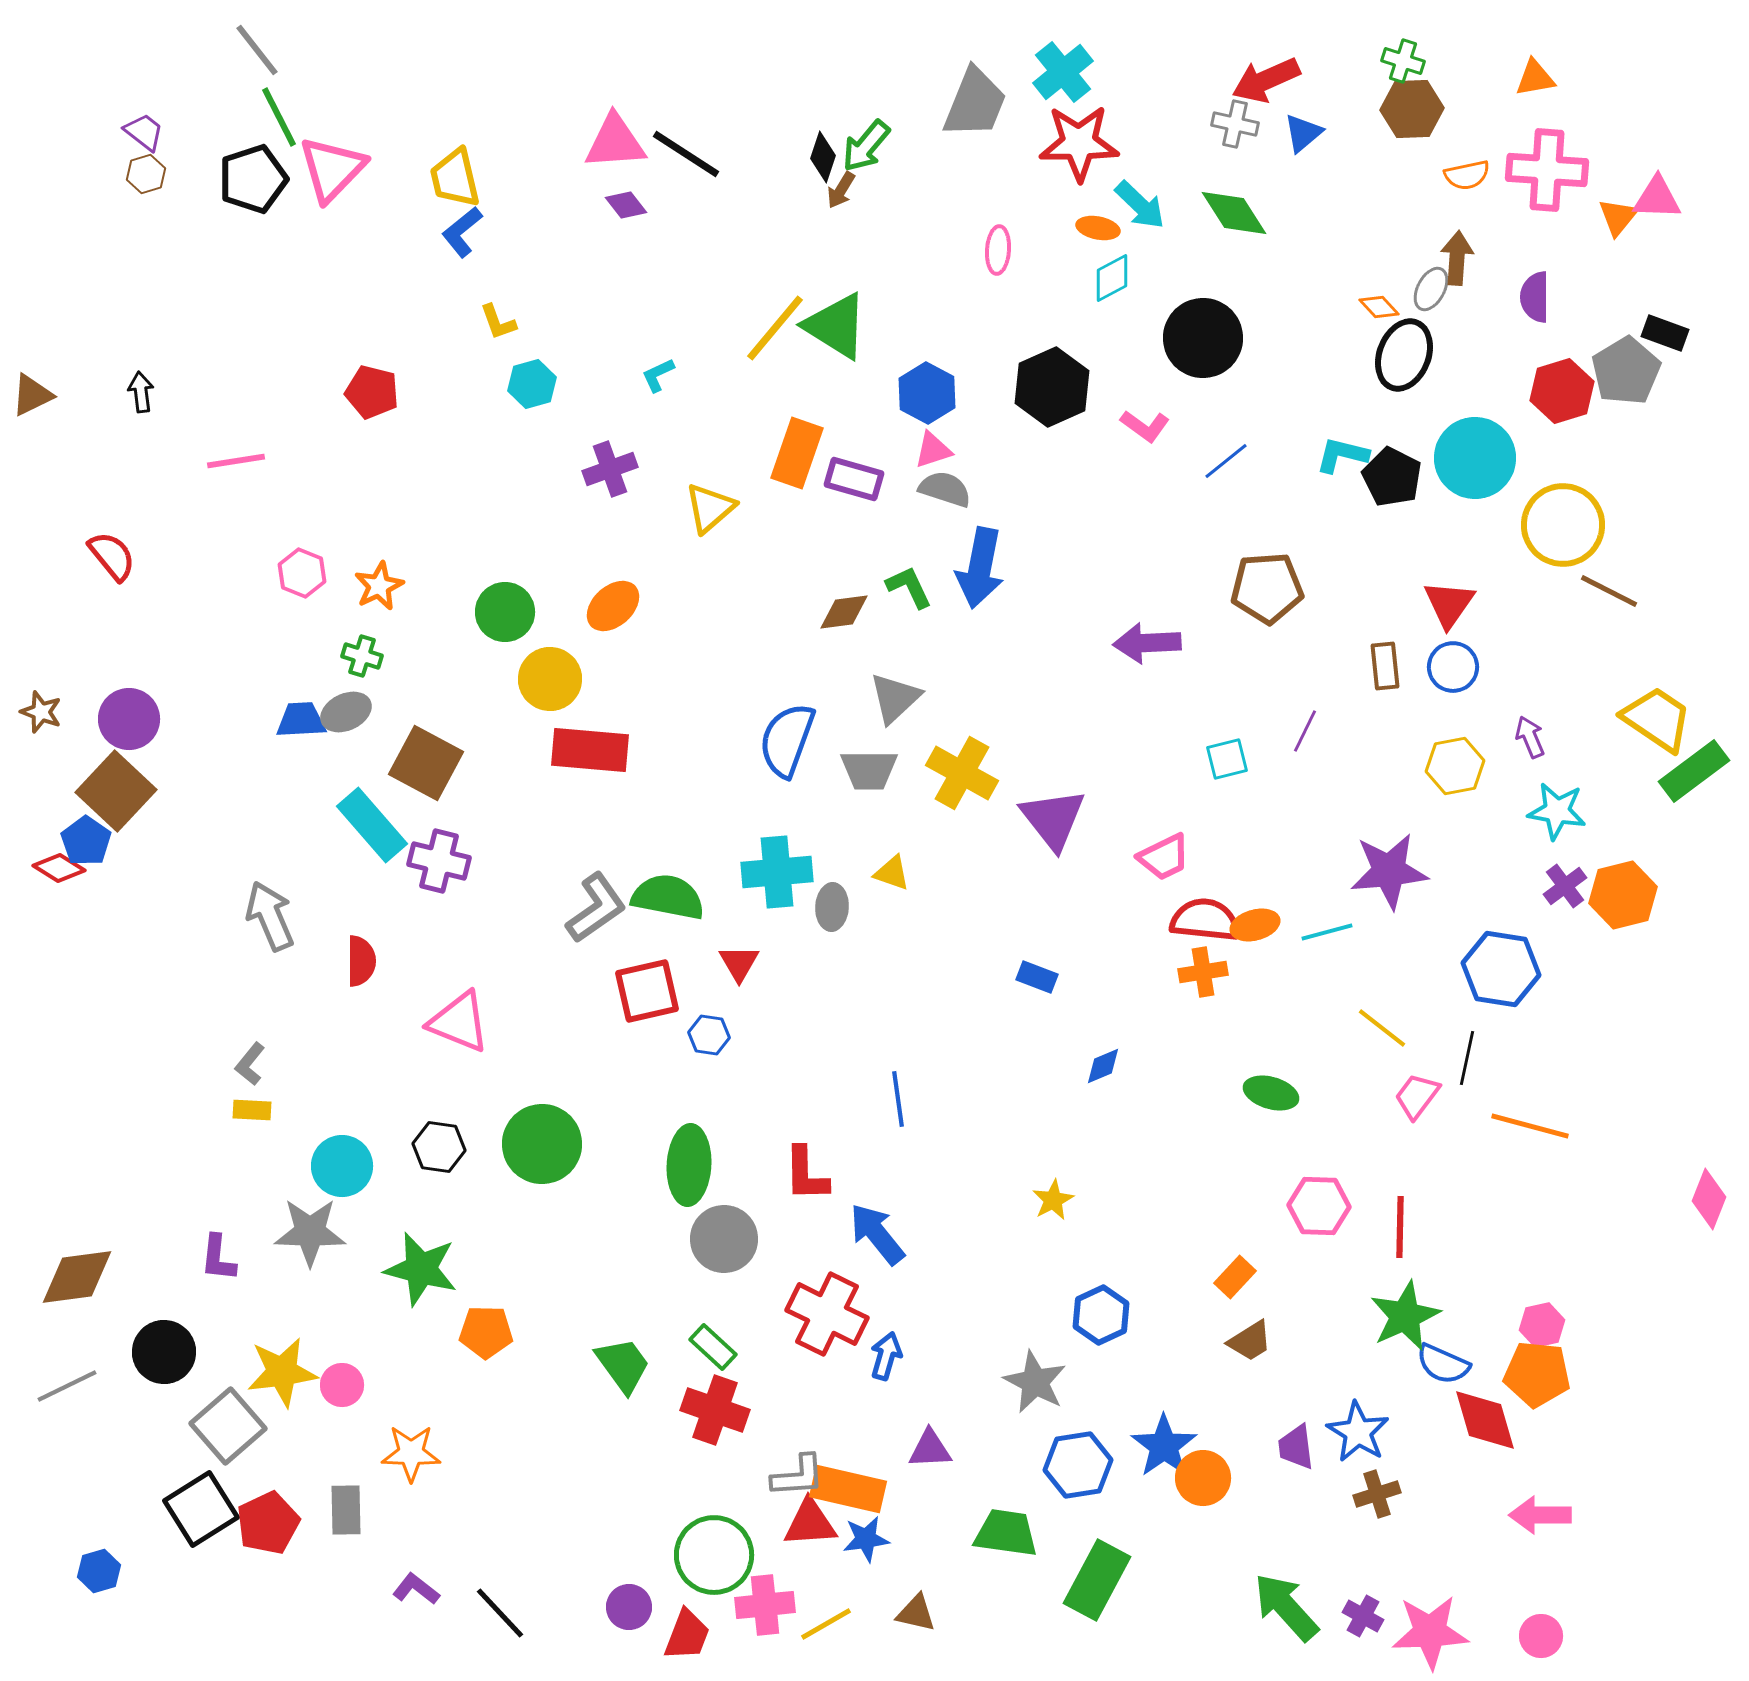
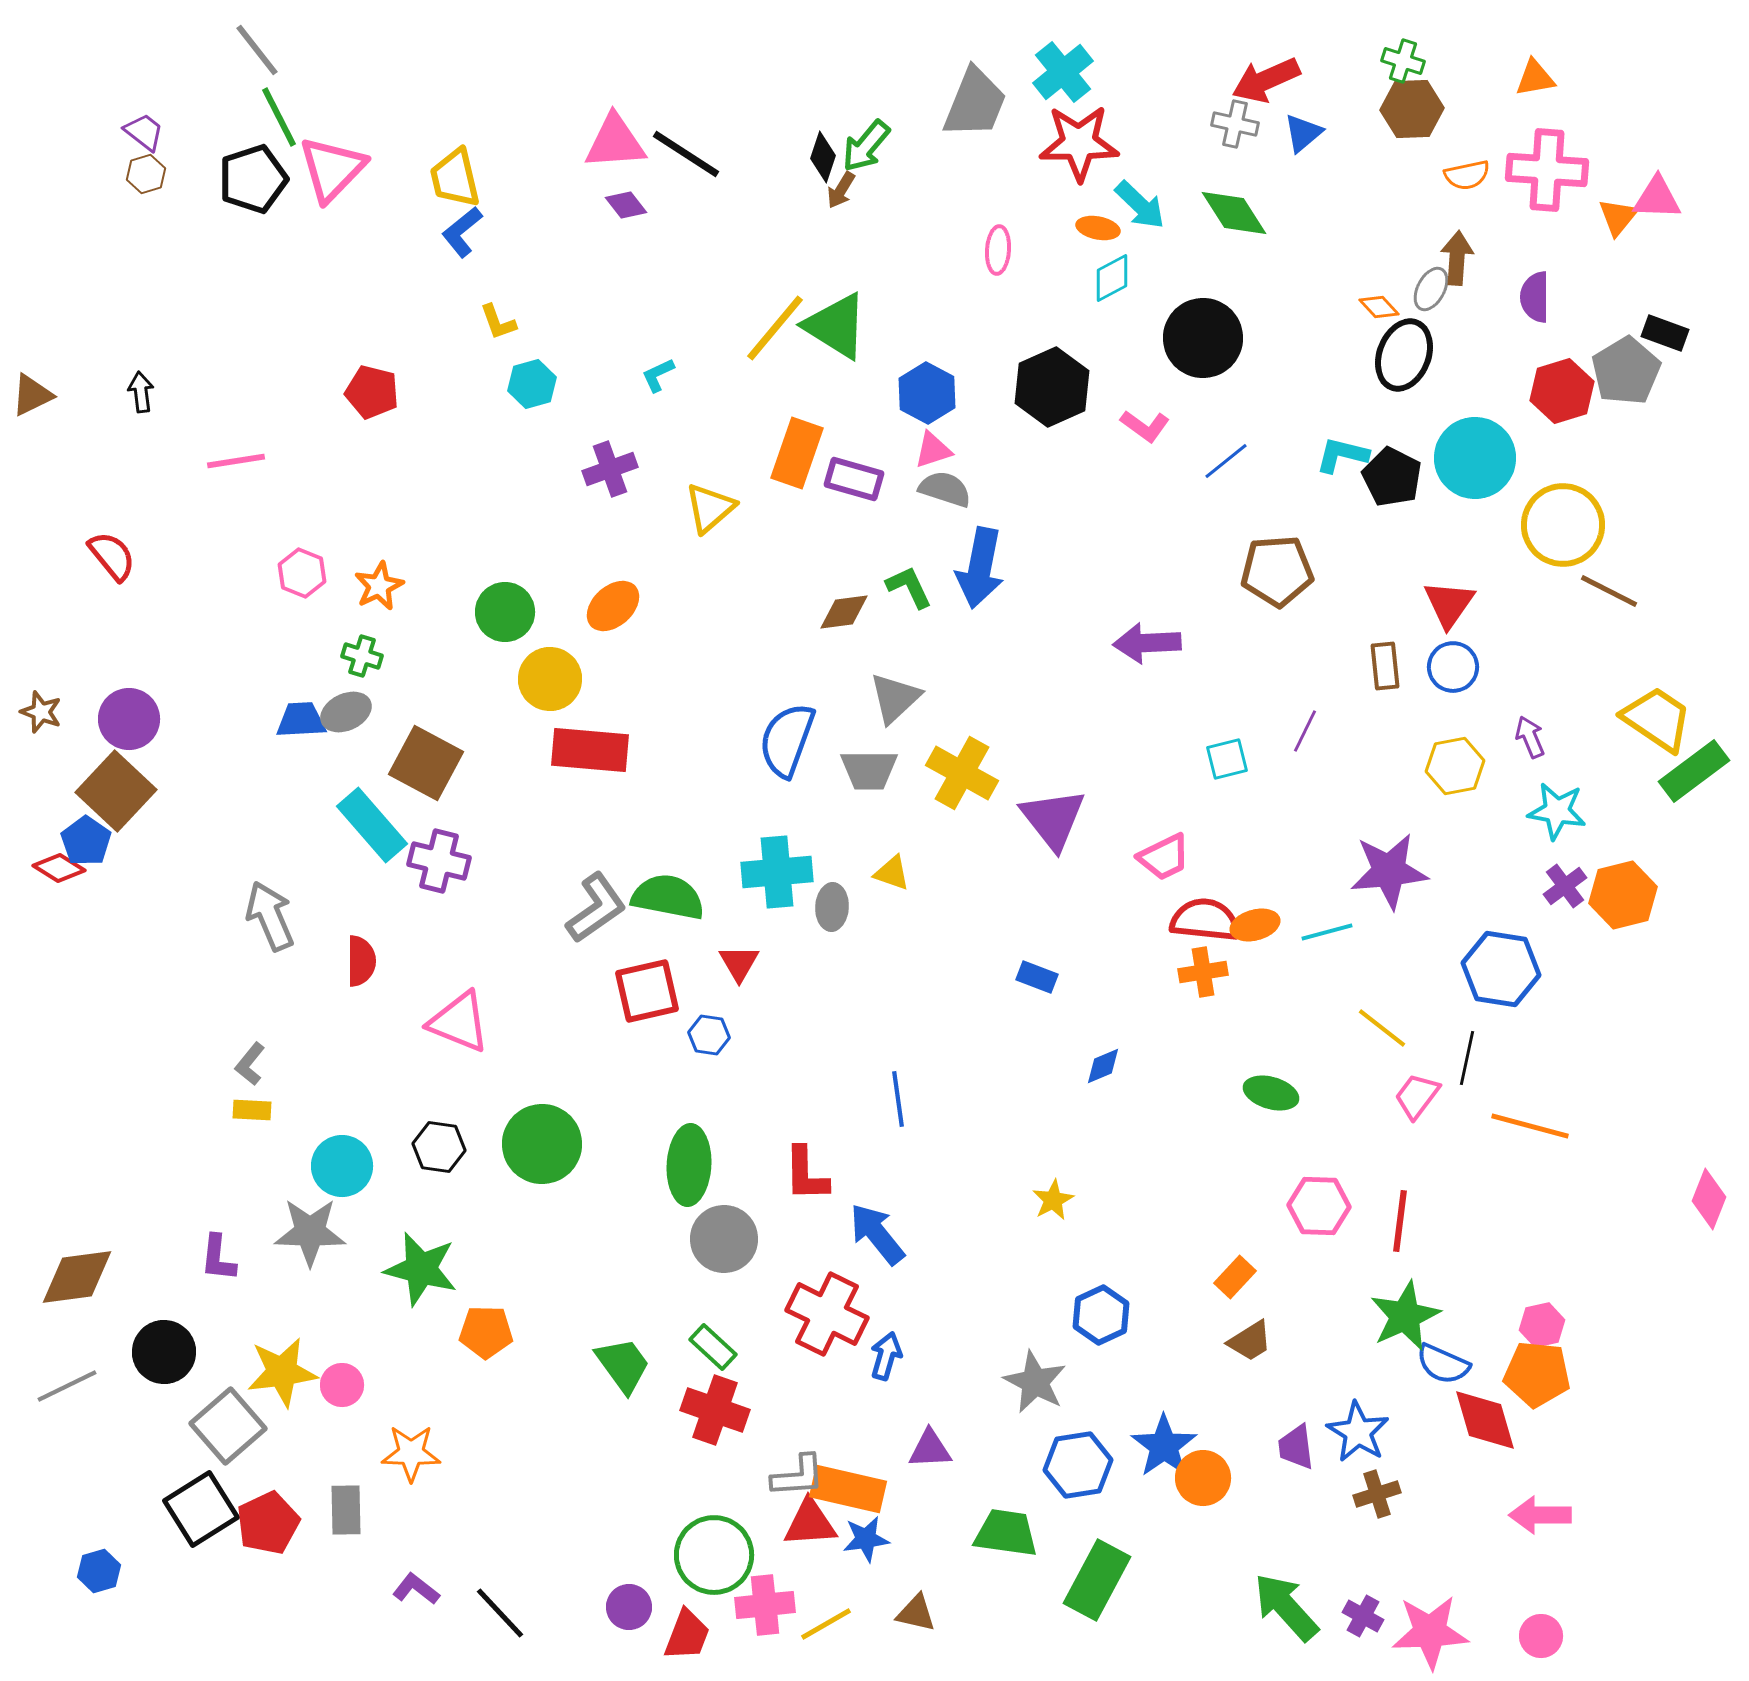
brown pentagon at (1267, 588): moved 10 px right, 17 px up
red line at (1400, 1227): moved 6 px up; rotated 6 degrees clockwise
